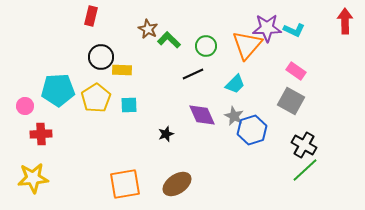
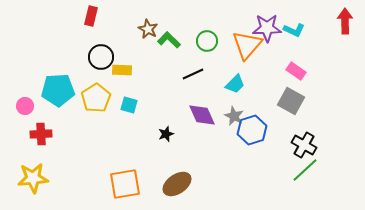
green circle: moved 1 px right, 5 px up
cyan square: rotated 18 degrees clockwise
